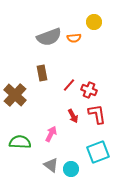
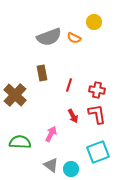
orange semicircle: rotated 32 degrees clockwise
red line: rotated 24 degrees counterclockwise
red cross: moved 8 px right; rotated 14 degrees counterclockwise
